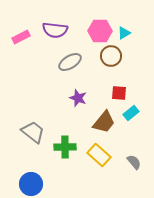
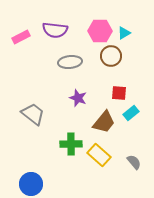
gray ellipse: rotated 25 degrees clockwise
gray trapezoid: moved 18 px up
green cross: moved 6 px right, 3 px up
